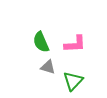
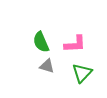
gray triangle: moved 1 px left, 1 px up
green triangle: moved 9 px right, 8 px up
